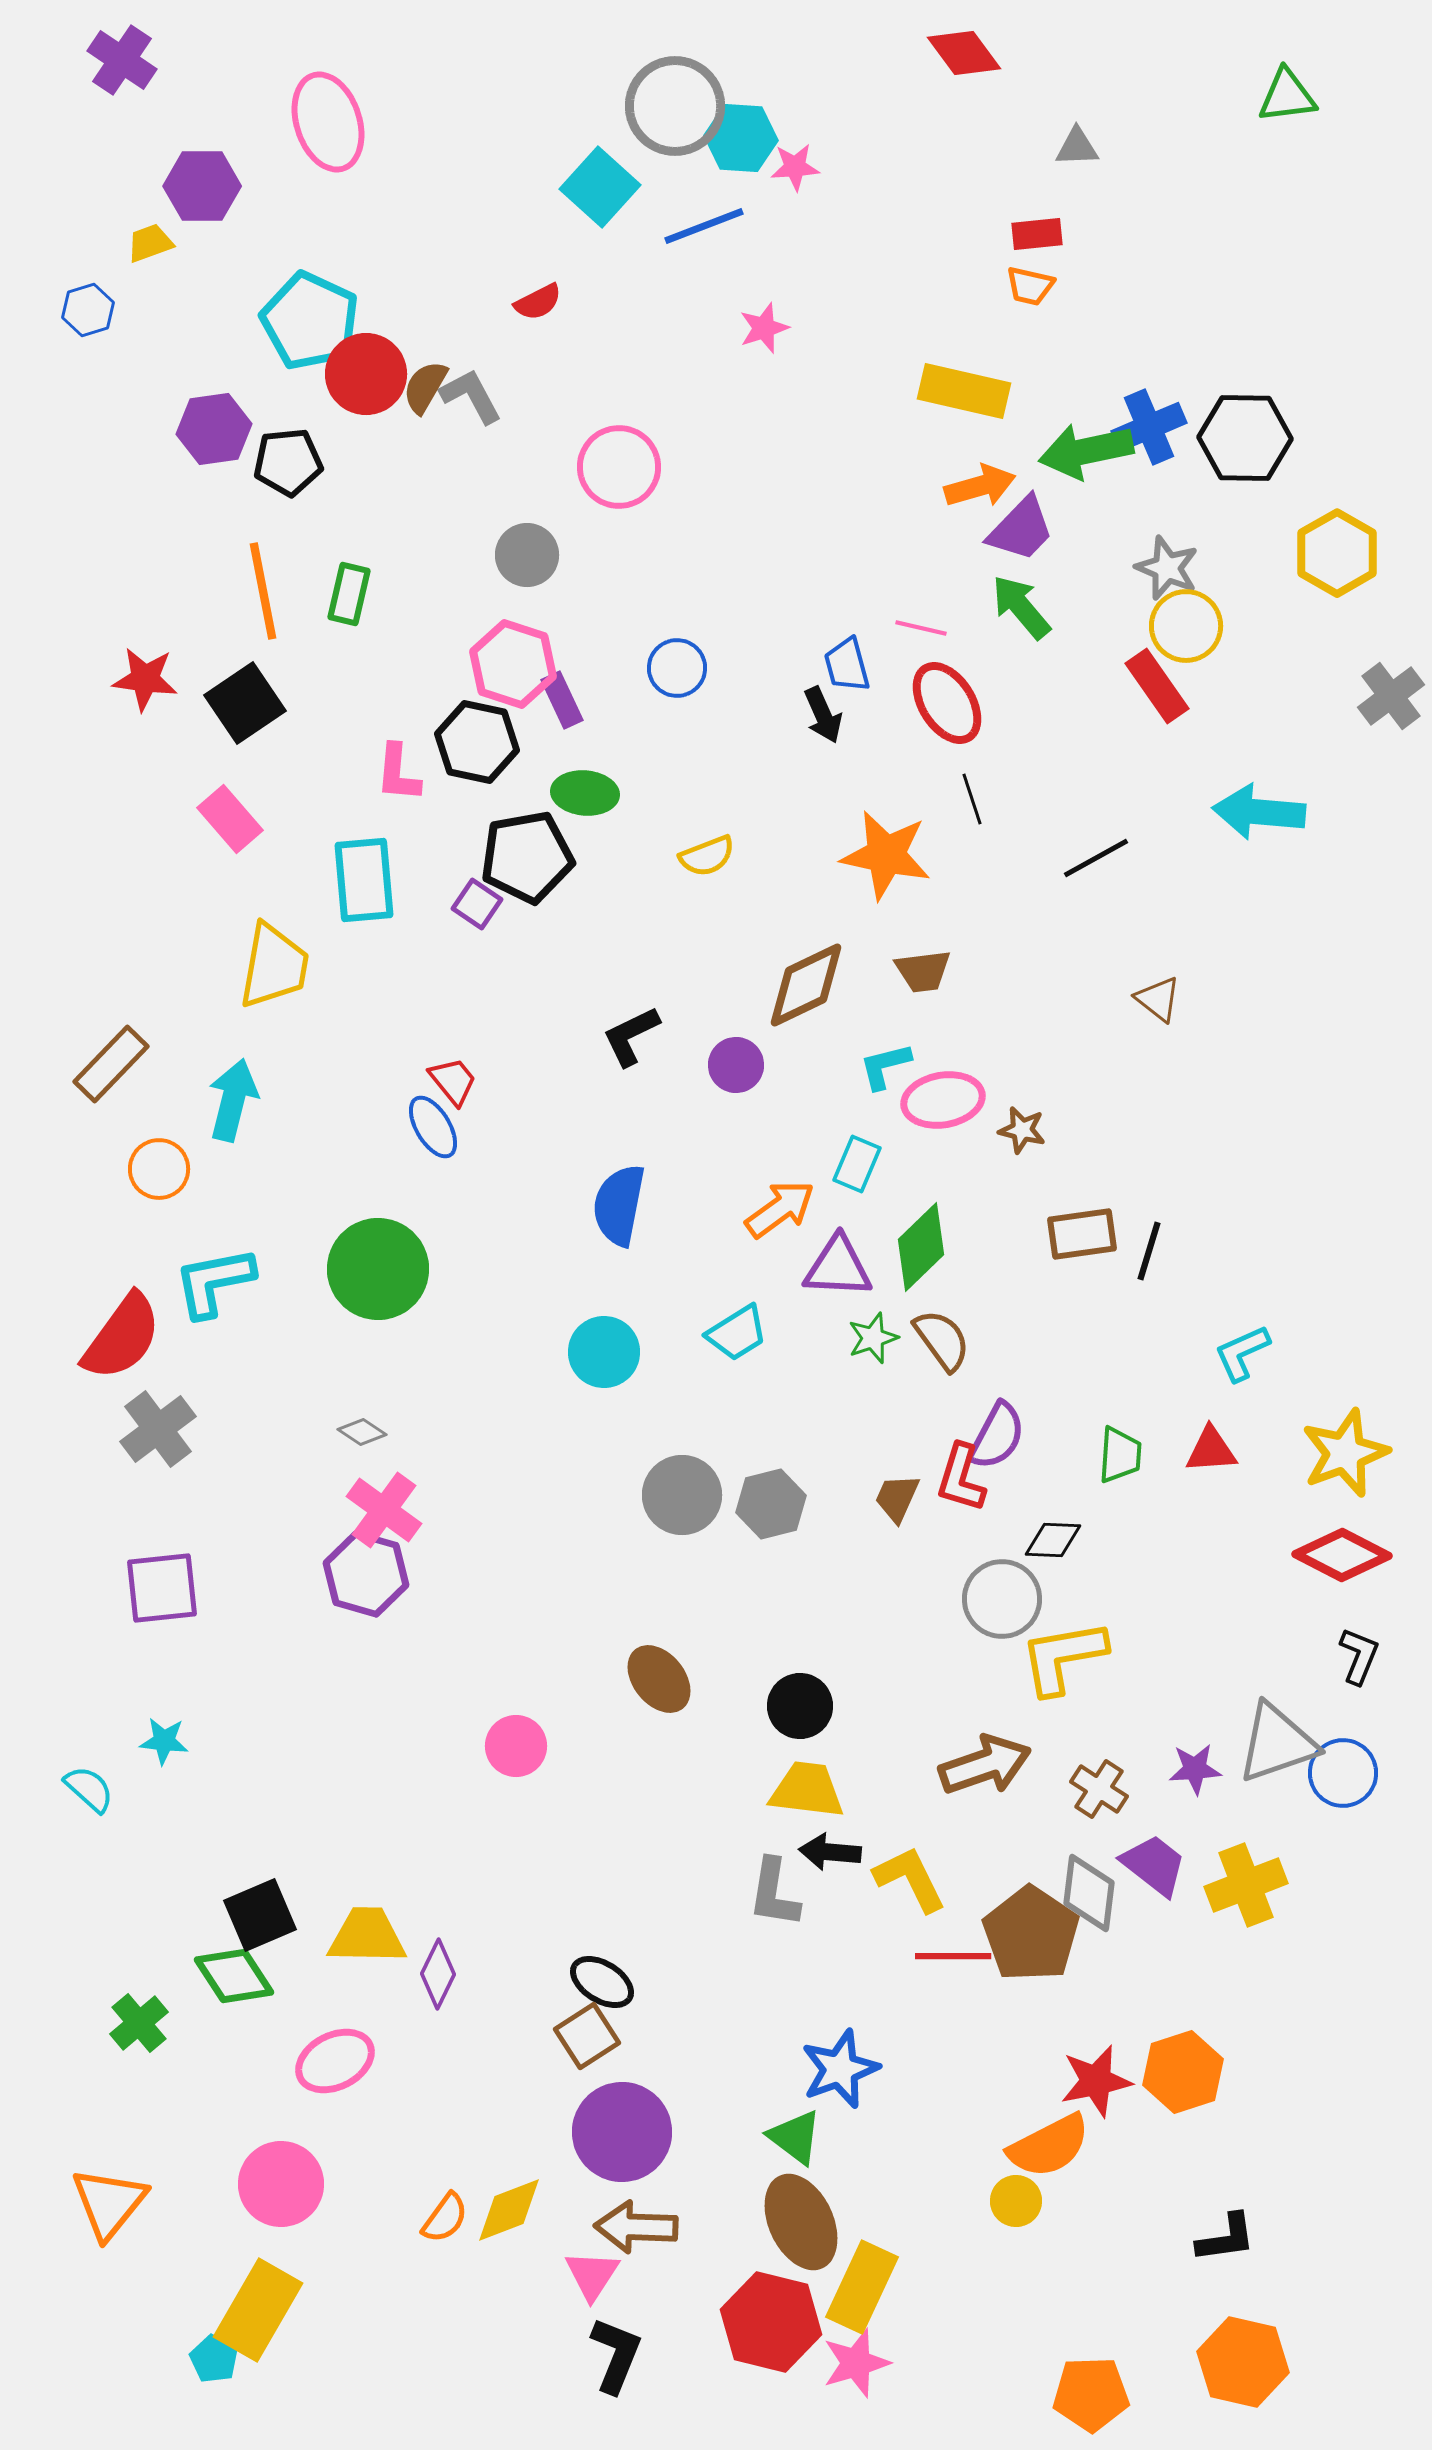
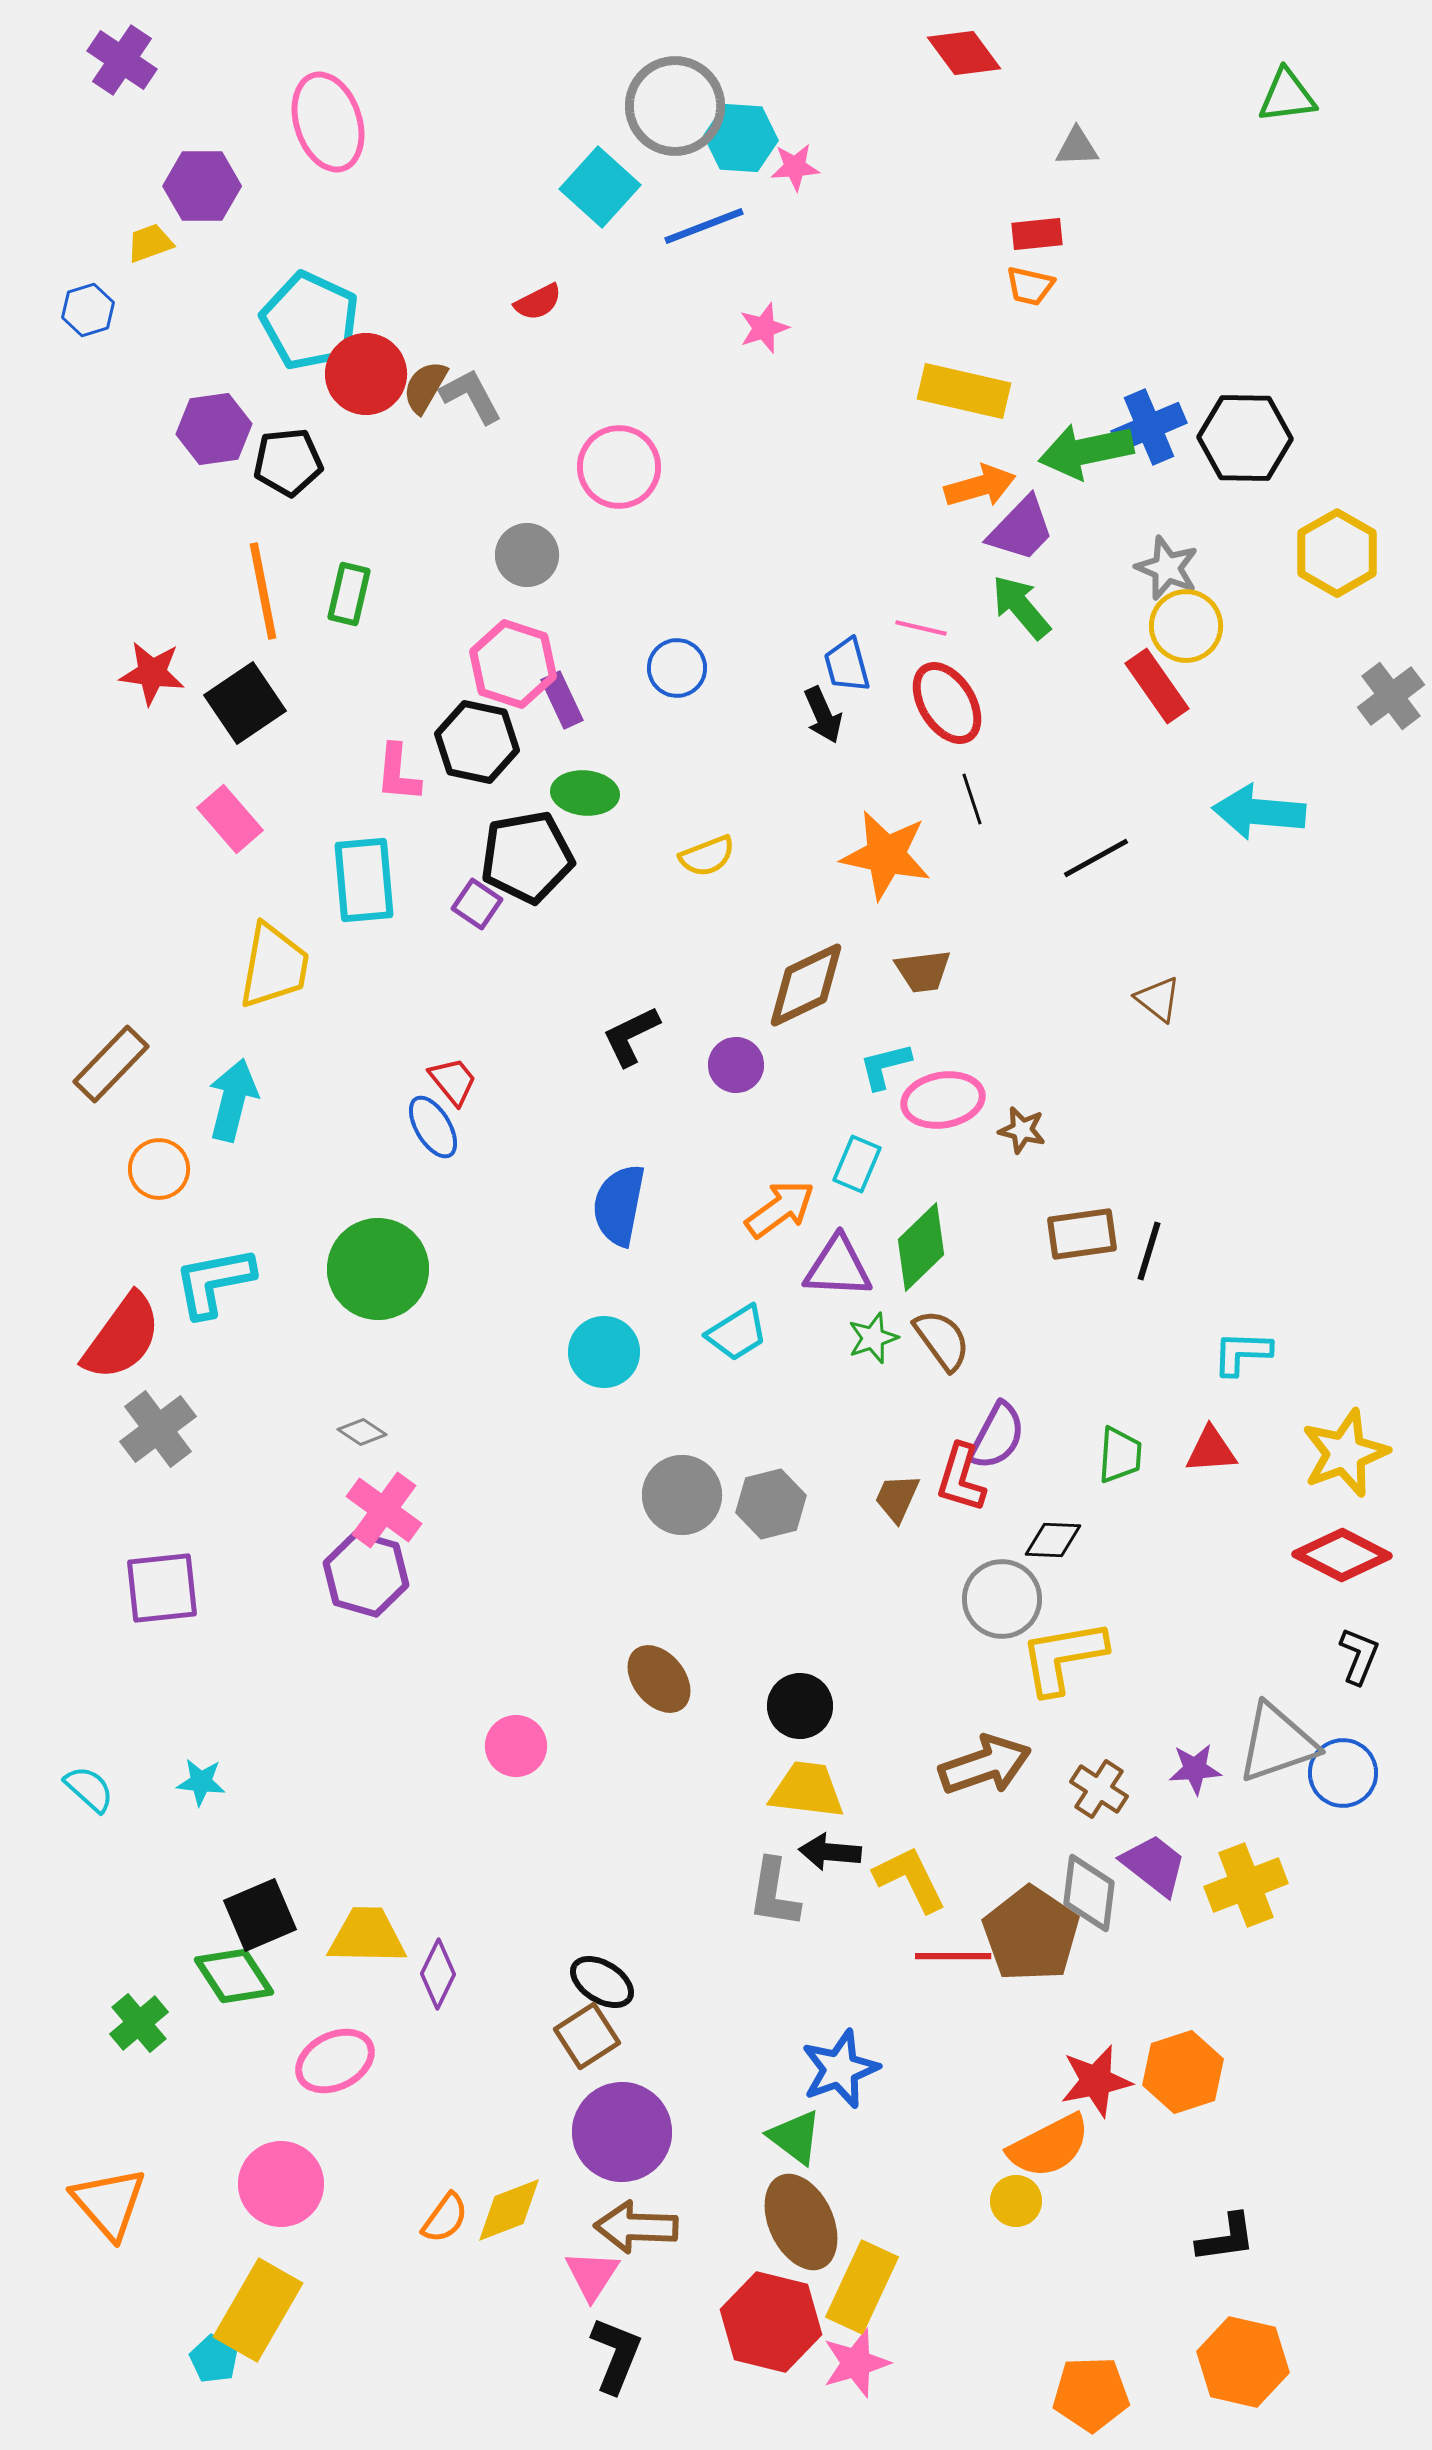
red star at (145, 679): moved 7 px right, 6 px up
cyan L-shape at (1242, 1353): rotated 26 degrees clockwise
cyan star at (164, 1741): moved 37 px right, 41 px down
orange triangle at (109, 2203): rotated 20 degrees counterclockwise
